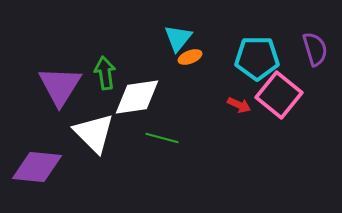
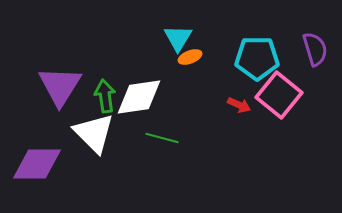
cyan triangle: rotated 8 degrees counterclockwise
green arrow: moved 23 px down
white diamond: moved 2 px right
purple diamond: moved 3 px up; rotated 6 degrees counterclockwise
